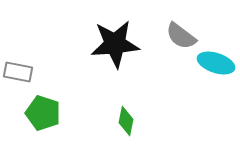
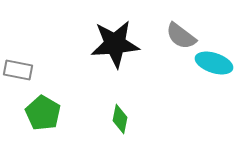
cyan ellipse: moved 2 px left
gray rectangle: moved 2 px up
green pentagon: rotated 12 degrees clockwise
green diamond: moved 6 px left, 2 px up
